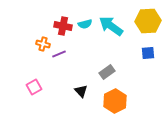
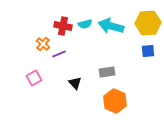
yellow hexagon: moved 2 px down
cyan arrow: rotated 20 degrees counterclockwise
orange cross: rotated 24 degrees clockwise
blue square: moved 2 px up
gray rectangle: rotated 28 degrees clockwise
pink square: moved 9 px up
black triangle: moved 6 px left, 8 px up
orange hexagon: rotated 10 degrees counterclockwise
